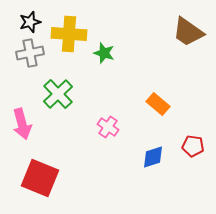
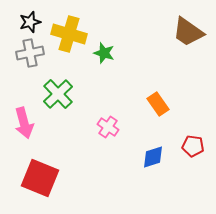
yellow cross: rotated 12 degrees clockwise
orange rectangle: rotated 15 degrees clockwise
pink arrow: moved 2 px right, 1 px up
